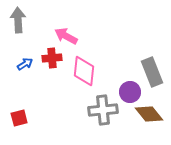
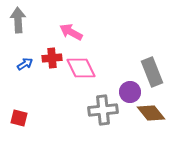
pink arrow: moved 5 px right, 4 px up
pink diamond: moved 3 px left, 3 px up; rotated 32 degrees counterclockwise
brown diamond: moved 2 px right, 1 px up
red square: rotated 30 degrees clockwise
